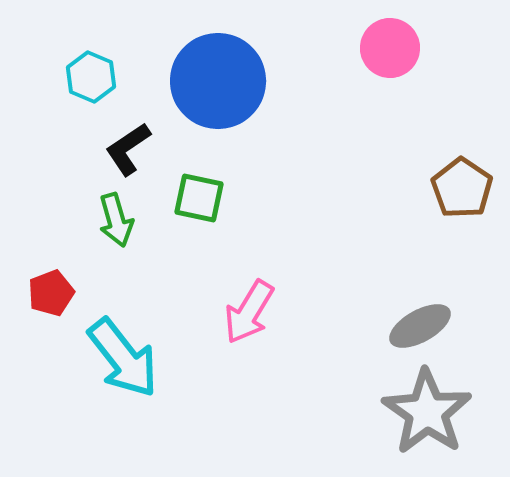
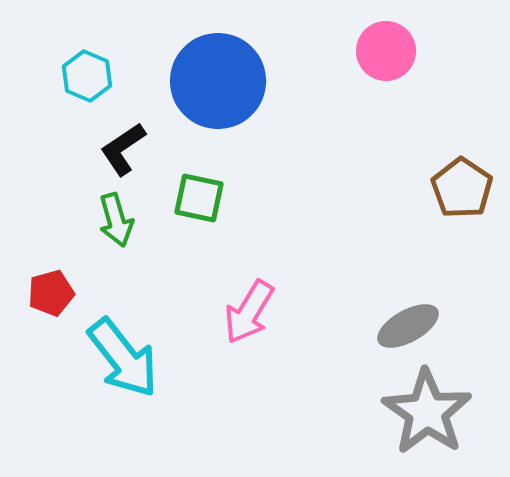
pink circle: moved 4 px left, 3 px down
cyan hexagon: moved 4 px left, 1 px up
black L-shape: moved 5 px left
red pentagon: rotated 6 degrees clockwise
gray ellipse: moved 12 px left
